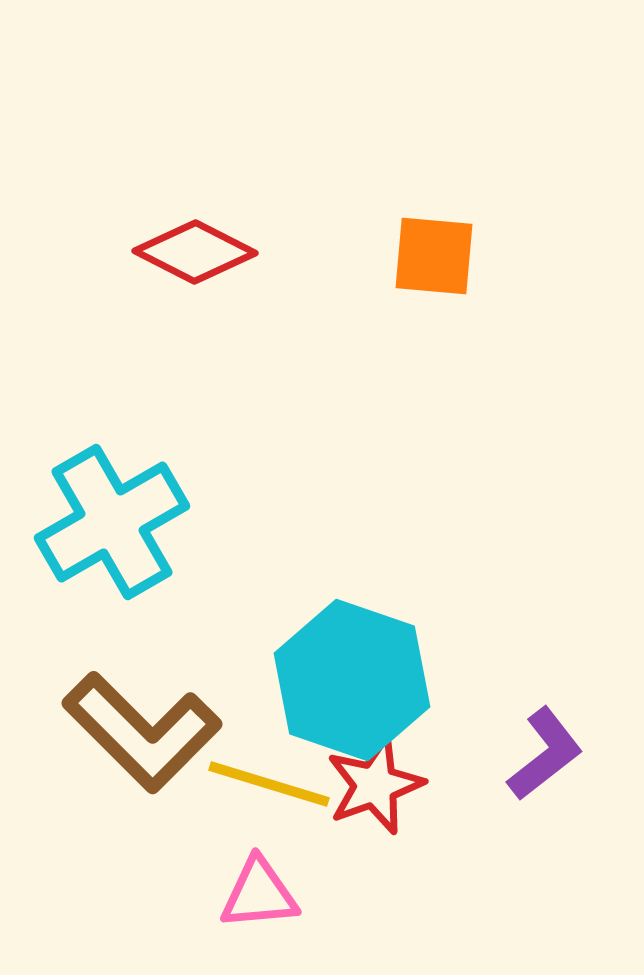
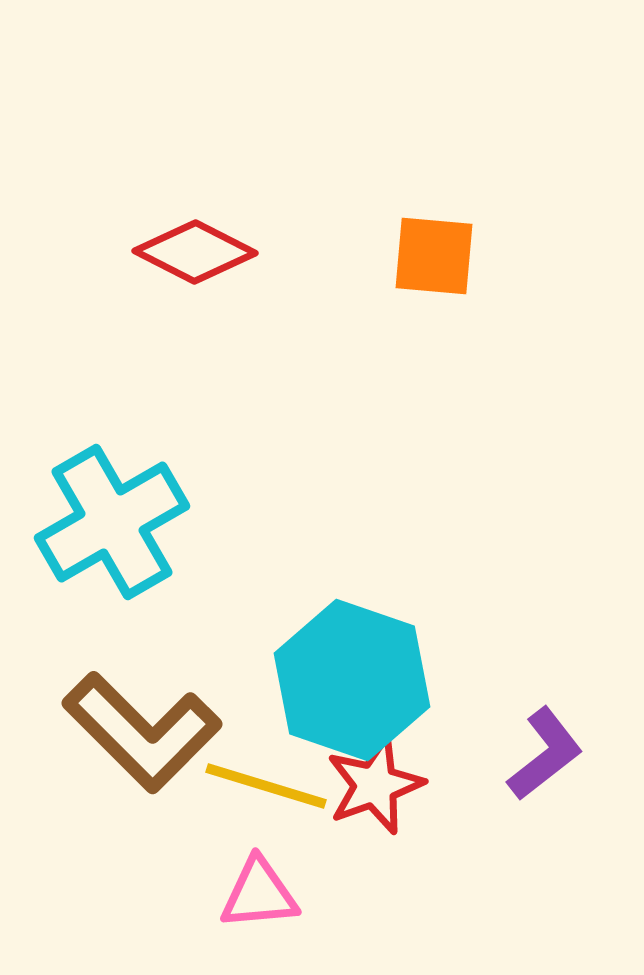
yellow line: moved 3 px left, 2 px down
